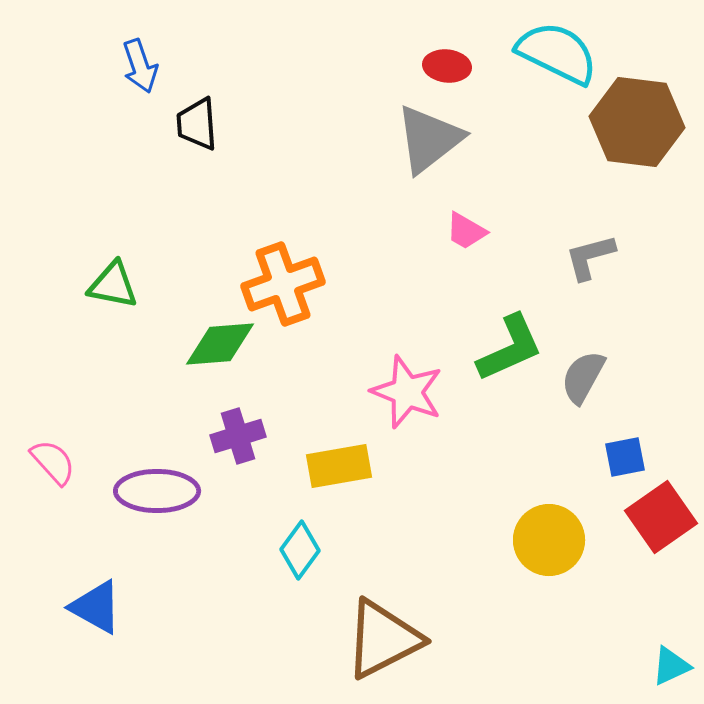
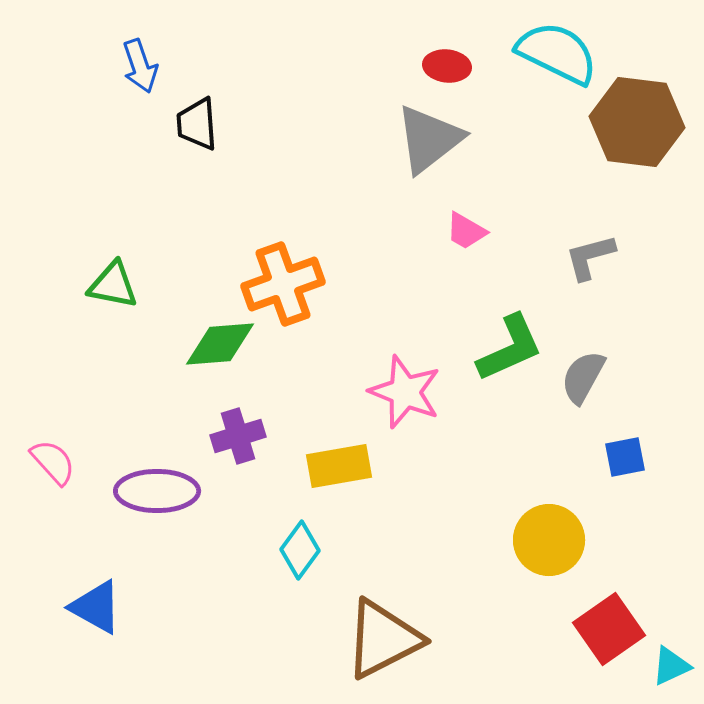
pink star: moved 2 px left
red square: moved 52 px left, 112 px down
